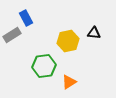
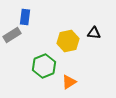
blue rectangle: moved 1 px left, 1 px up; rotated 35 degrees clockwise
green hexagon: rotated 15 degrees counterclockwise
